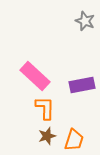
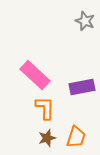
pink rectangle: moved 1 px up
purple rectangle: moved 2 px down
brown star: moved 2 px down
orange trapezoid: moved 2 px right, 3 px up
